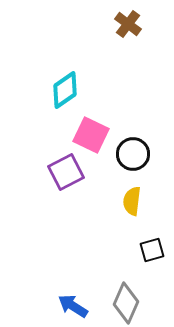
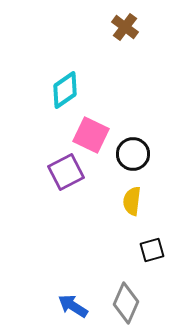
brown cross: moved 3 px left, 3 px down
